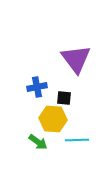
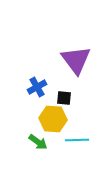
purple triangle: moved 1 px down
blue cross: rotated 18 degrees counterclockwise
